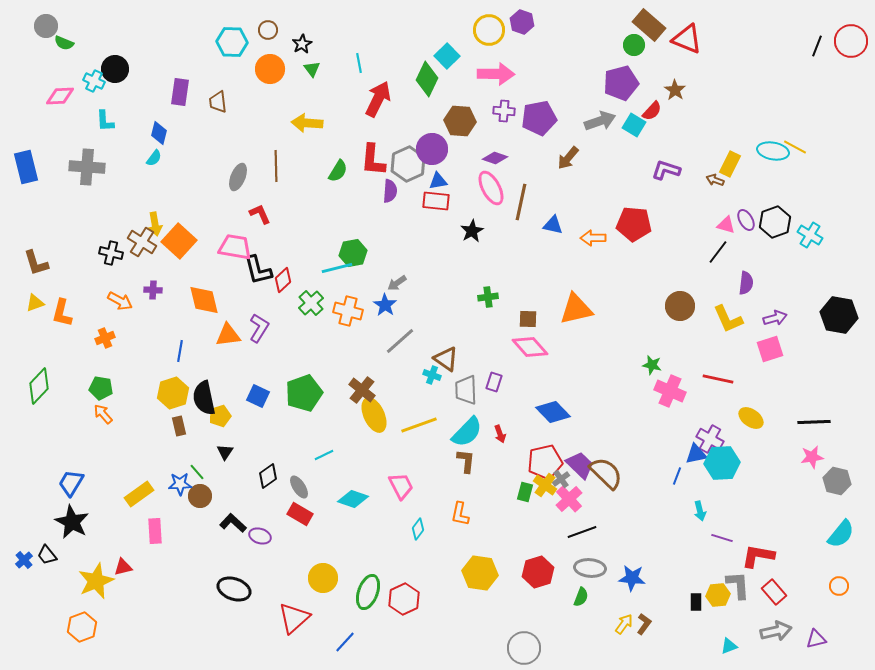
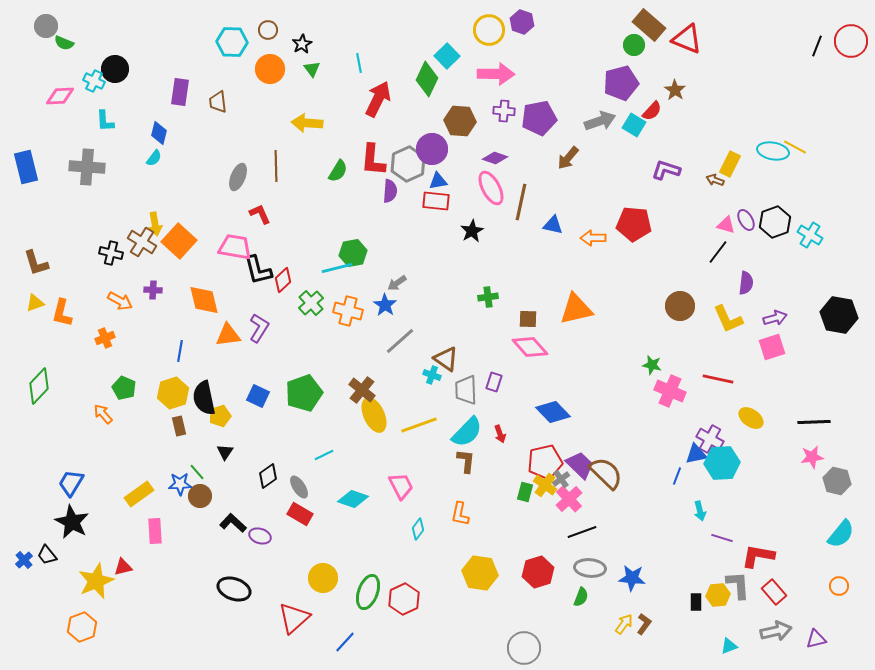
pink square at (770, 349): moved 2 px right, 2 px up
green pentagon at (101, 388): moved 23 px right; rotated 15 degrees clockwise
